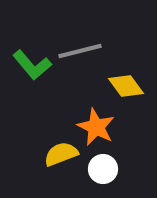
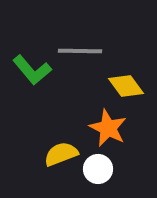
gray line: rotated 15 degrees clockwise
green L-shape: moved 5 px down
orange star: moved 12 px right, 1 px down
white circle: moved 5 px left
